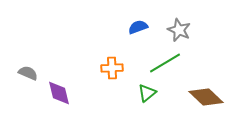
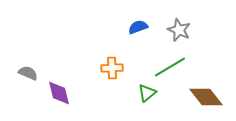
green line: moved 5 px right, 4 px down
brown diamond: rotated 8 degrees clockwise
